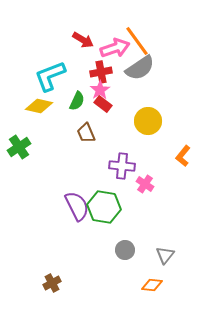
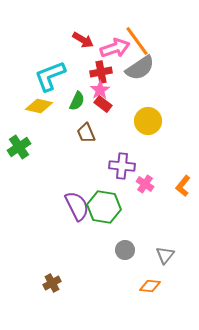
orange L-shape: moved 30 px down
orange diamond: moved 2 px left, 1 px down
